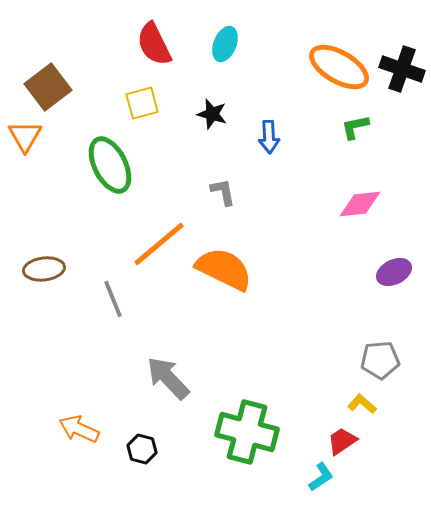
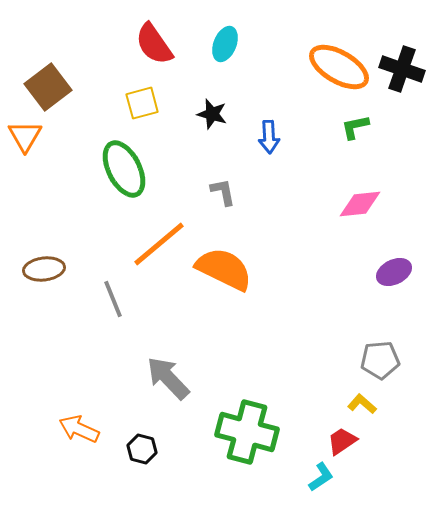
red semicircle: rotated 9 degrees counterclockwise
green ellipse: moved 14 px right, 4 px down
